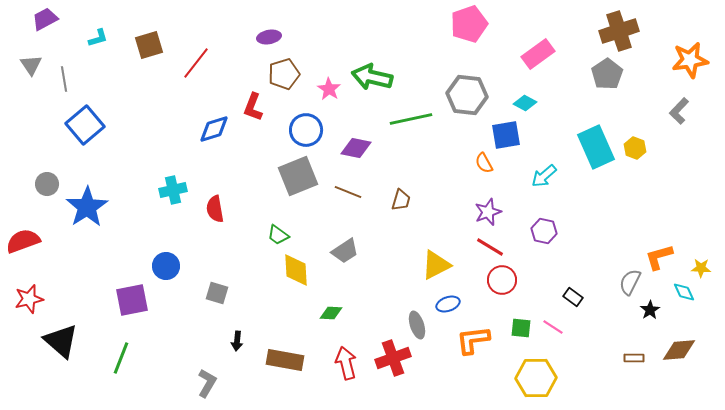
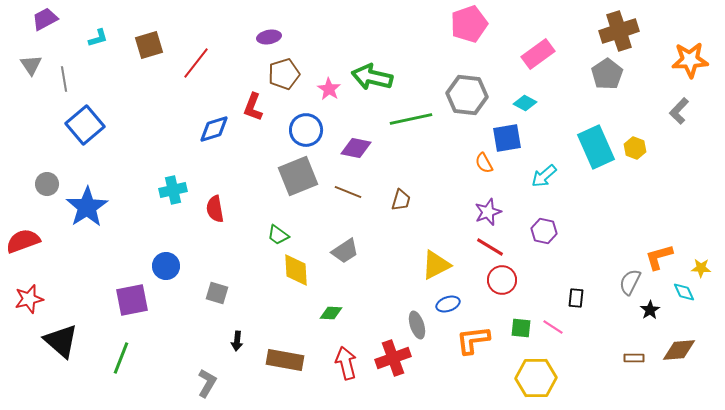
orange star at (690, 60): rotated 6 degrees clockwise
blue square at (506, 135): moved 1 px right, 3 px down
black rectangle at (573, 297): moved 3 px right, 1 px down; rotated 60 degrees clockwise
